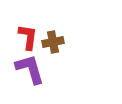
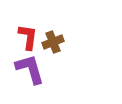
brown cross: rotated 10 degrees counterclockwise
